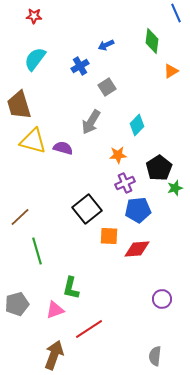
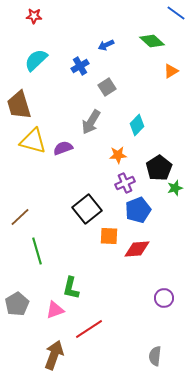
blue line: rotated 30 degrees counterclockwise
green diamond: rotated 55 degrees counterclockwise
cyan semicircle: moved 1 px right, 1 px down; rotated 10 degrees clockwise
purple semicircle: rotated 36 degrees counterclockwise
blue pentagon: rotated 15 degrees counterclockwise
purple circle: moved 2 px right, 1 px up
gray pentagon: rotated 15 degrees counterclockwise
